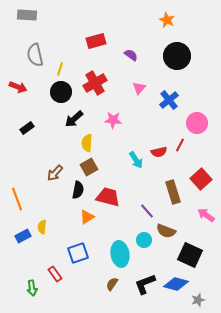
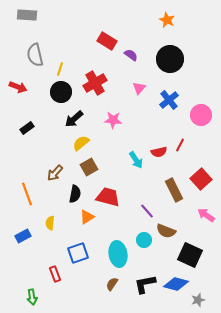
red rectangle at (96, 41): moved 11 px right; rotated 48 degrees clockwise
black circle at (177, 56): moved 7 px left, 3 px down
pink circle at (197, 123): moved 4 px right, 8 px up
yellow semicircle at (87, 143): moved 6 px left; rotated 48 degrees clockwise
black semicircle at (78, 190): moved 3 px left, 4 px down
brown rectangle at (173, 192): moved 1 px right, 2 px up; rotated 10 degrees counterclockwise
orange line at (17, 199): moved 10 px right, 5 px up
yellow semicircle at (42, 227): moved 8 px right, 4 px up
cyan ellipse at (120, 254): moved 2 px left
red rectangle at (55, 274): rotated 14 degrees clockwise
black L-shape at (145, 284): rotated 10 degrees clockwise
green arrow at (32, 288): moved 9 px down
